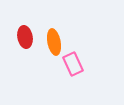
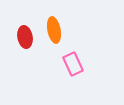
orange ellipse: moved 12 px up
